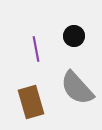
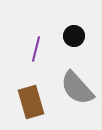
purple line: rotated 25 degrees clockwise
